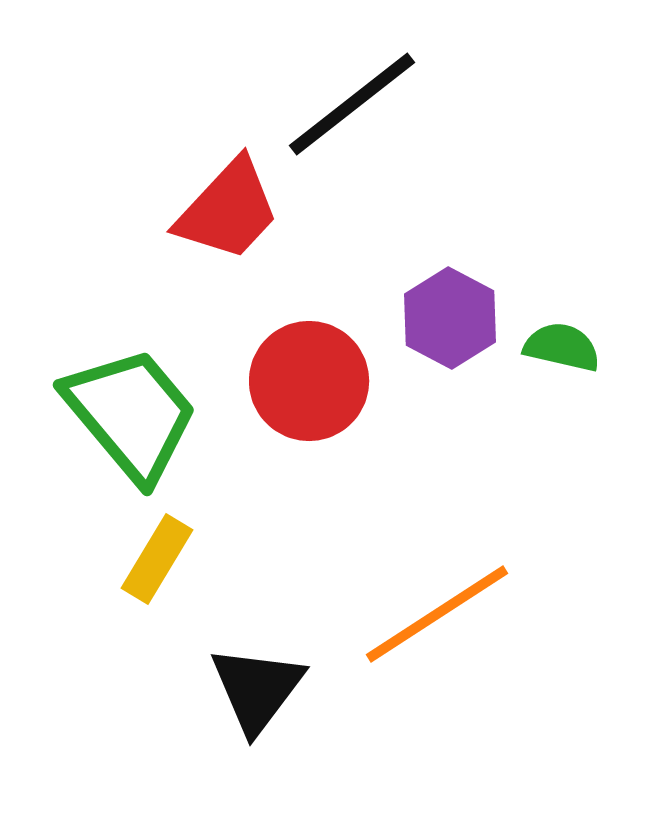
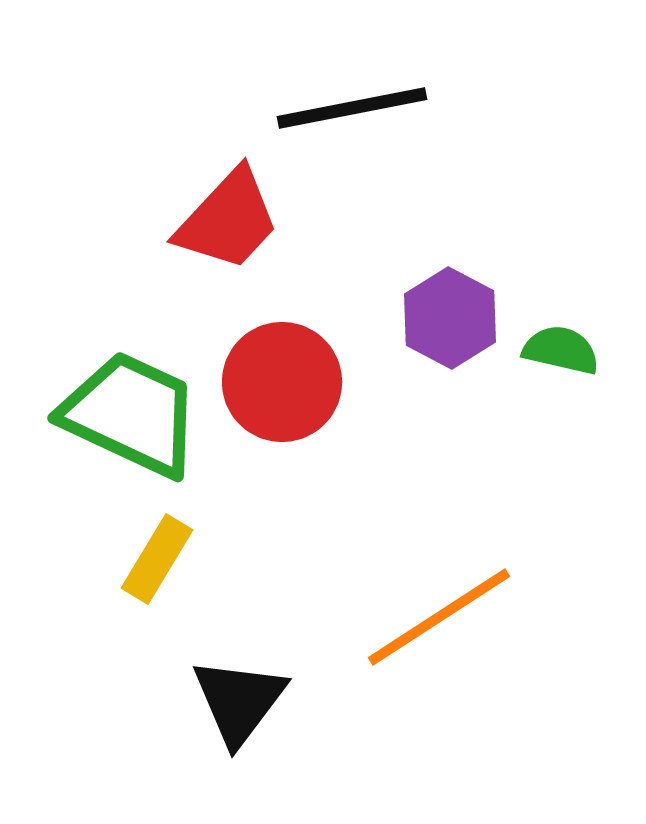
black line: moved 4 px down; rotated 27 degrees clockwise
red trapezoid: moved 10 px down
green semicircle: moved 1 px left, 3 px down
red circle: moved 27 px left, 1 px down
green trapezoid: rotated 25 degrees counterclockwise
orange line: moved 2 px right, 3 px down
black triangle: moved 18 px left, 12 px down
